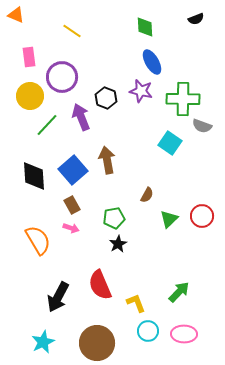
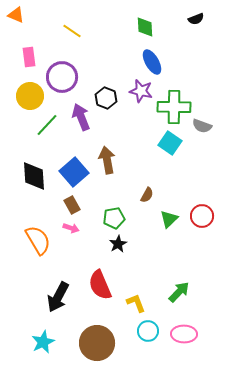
green cross: moved 9 px left, 8 px down
blue square: moved 1 px right, 2 px down
